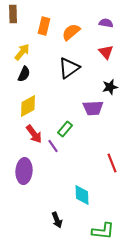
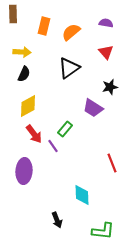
yellow arrow: rotated 54 degrees clockwise
purple trapezoid: rotated 35 degrees clockwise
